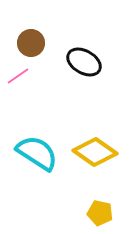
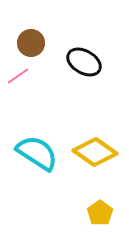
yellow pentagon: rotated 25 degrees clockwise
